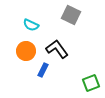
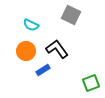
blue rectangle: rotated 32 degrees clockwise
